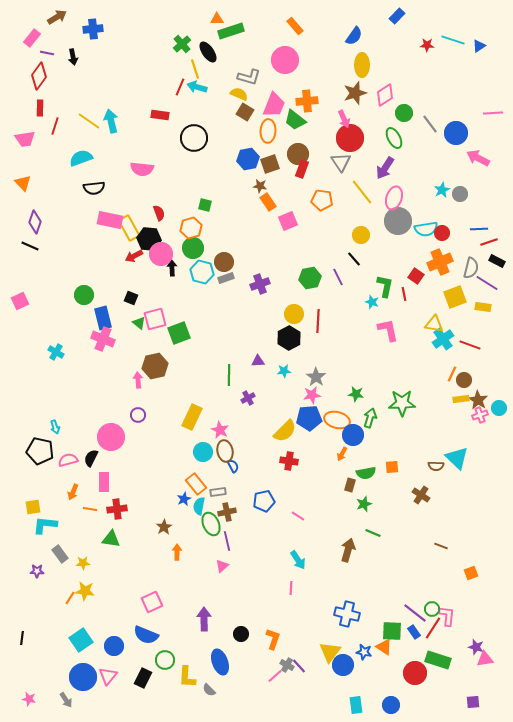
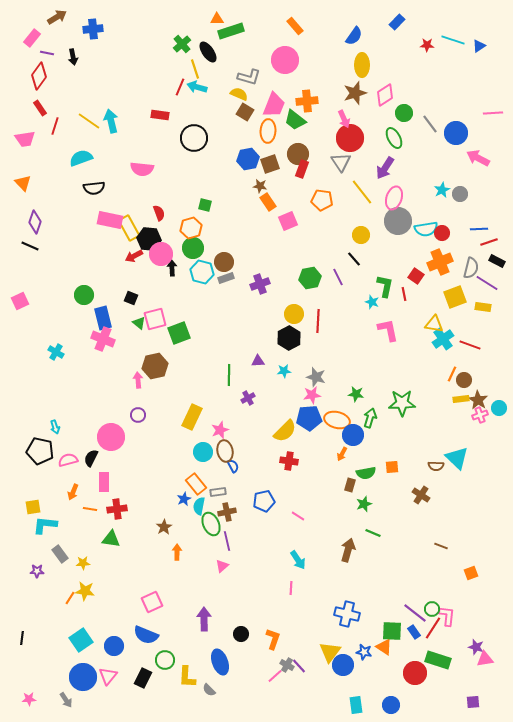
blue rectangle at (397, 16): moved 6 px down
red rectangle at (40, 108): rotated 35 degrees counterclockwise
gray star at (316, 377): rotated 18 degrees counterclockwise
pink star at (220, 430): rotated 24 degrees clockwise
pink star at (29, 699): rotated 16 degrees counterclockwise
